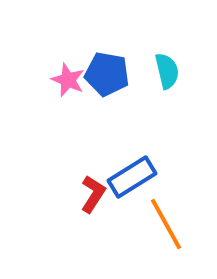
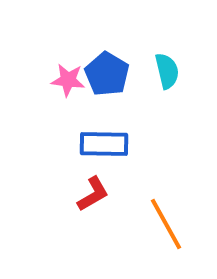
blue pentagon: rotated 21 degrees clockwise
pink star: rotated 16 degrees counterclockwise
blue rectangle: moved 28 px left, 33 px up; rotated 33 degrees clockwise
red L-shape: rotated 27 degrees clockwise
